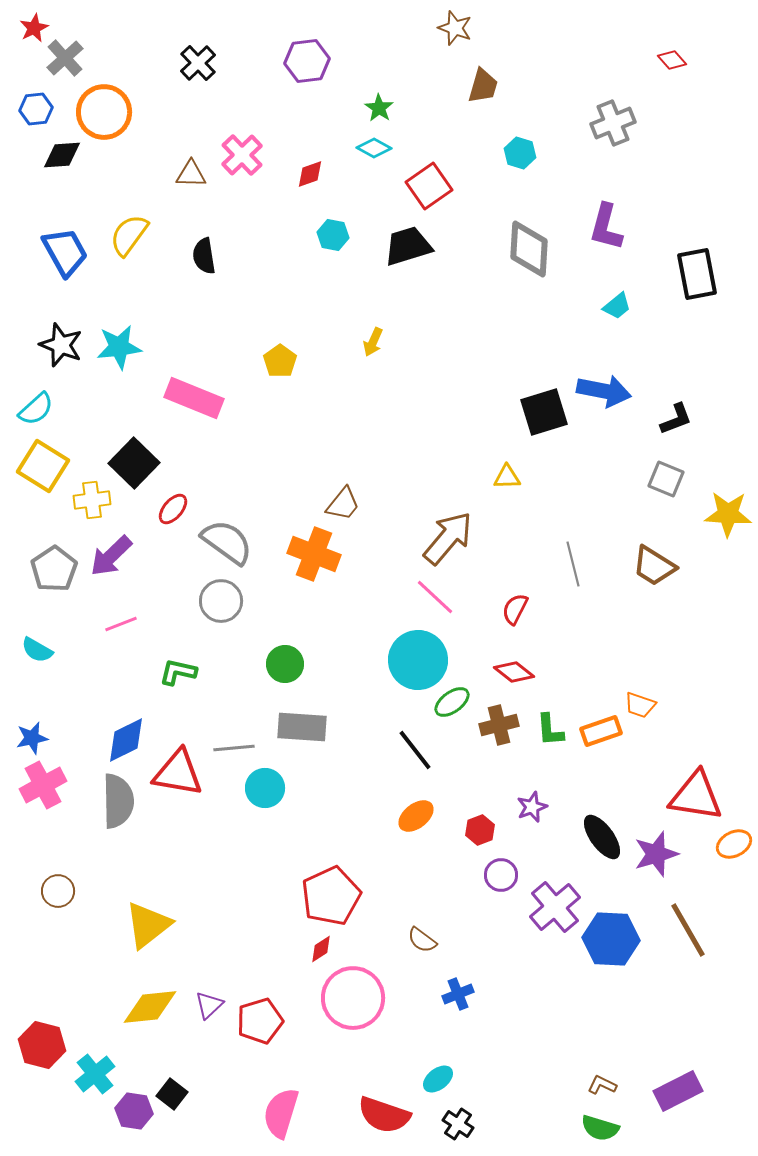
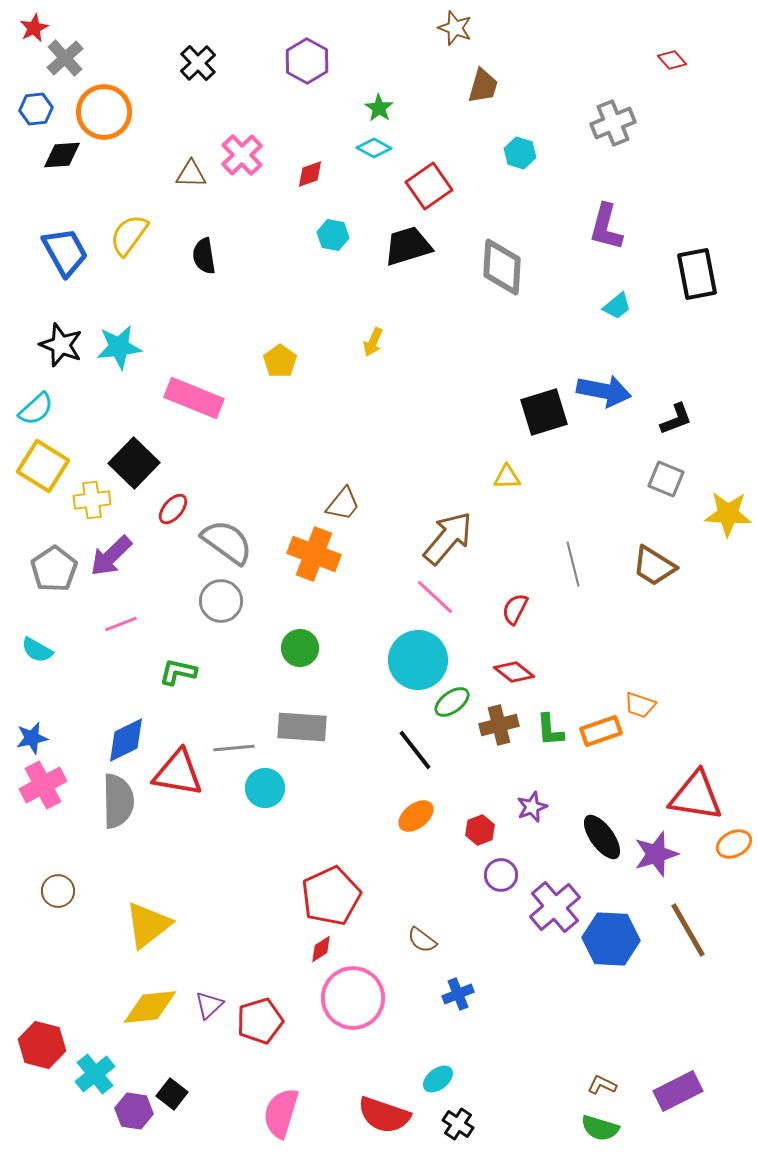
purple hexagon at (307, 61): rotated 24 degrees counterclockwise
gray diamond at (529, 249): moved 27 px left, 18 px down
green circle at (285, 664): moved 15 px right, 16 px up
